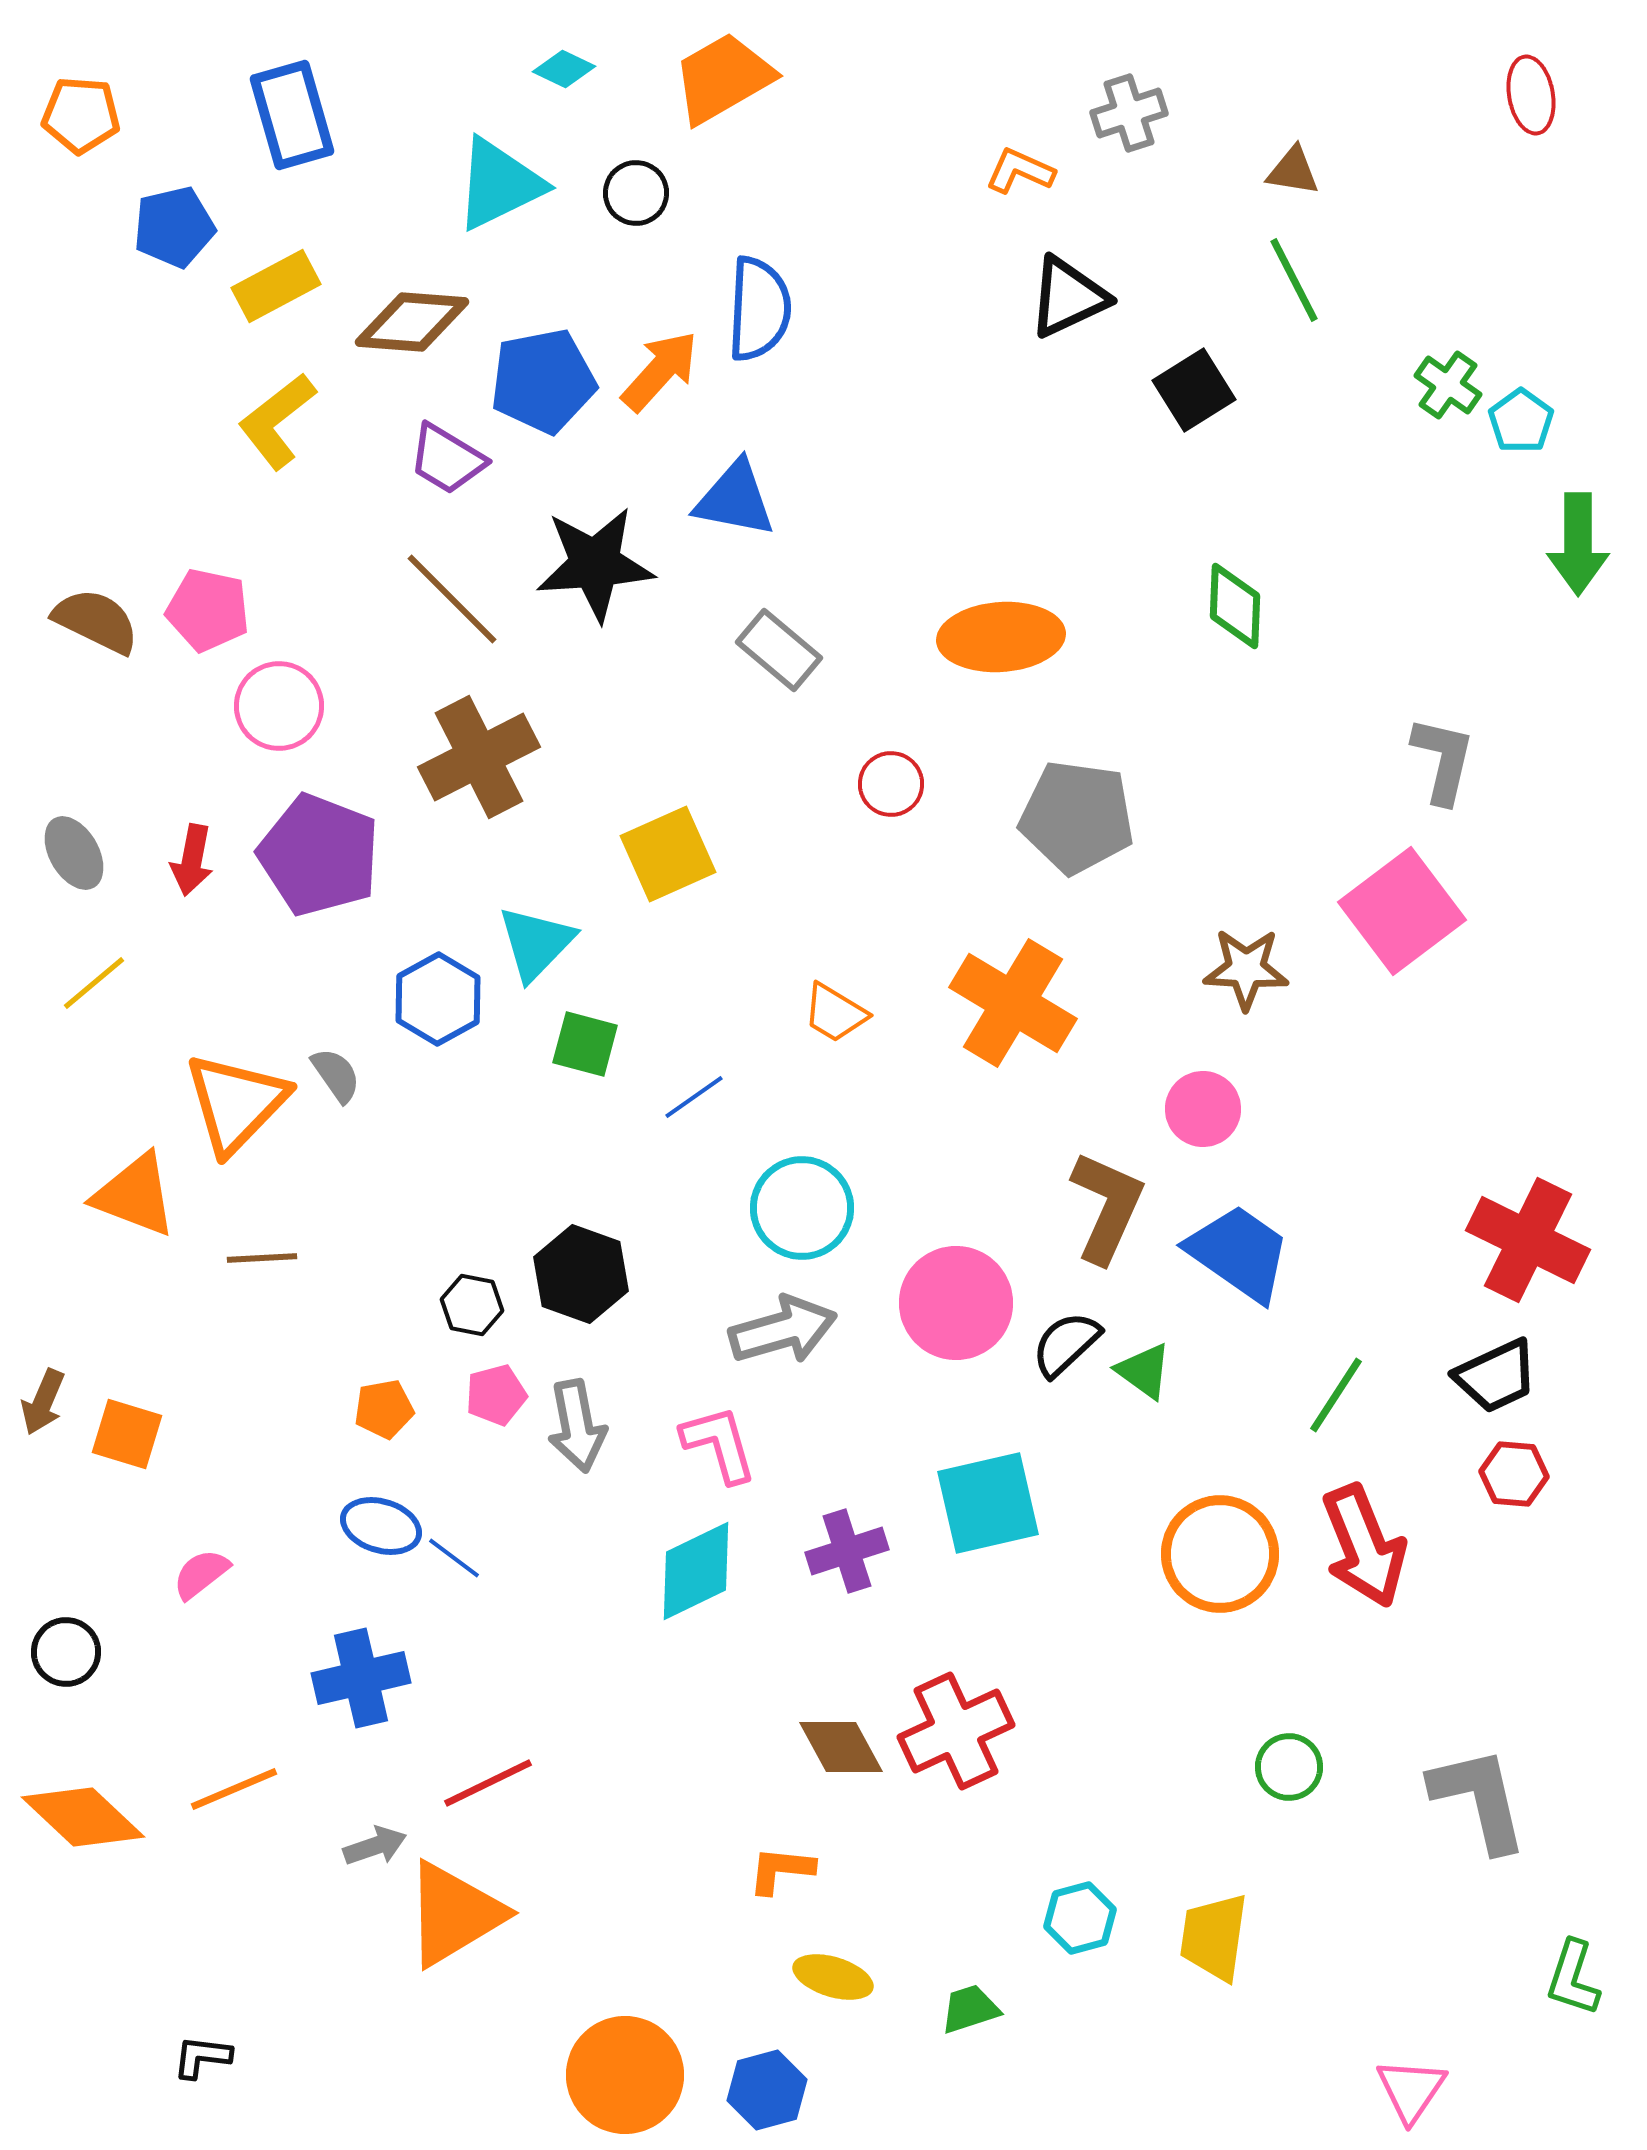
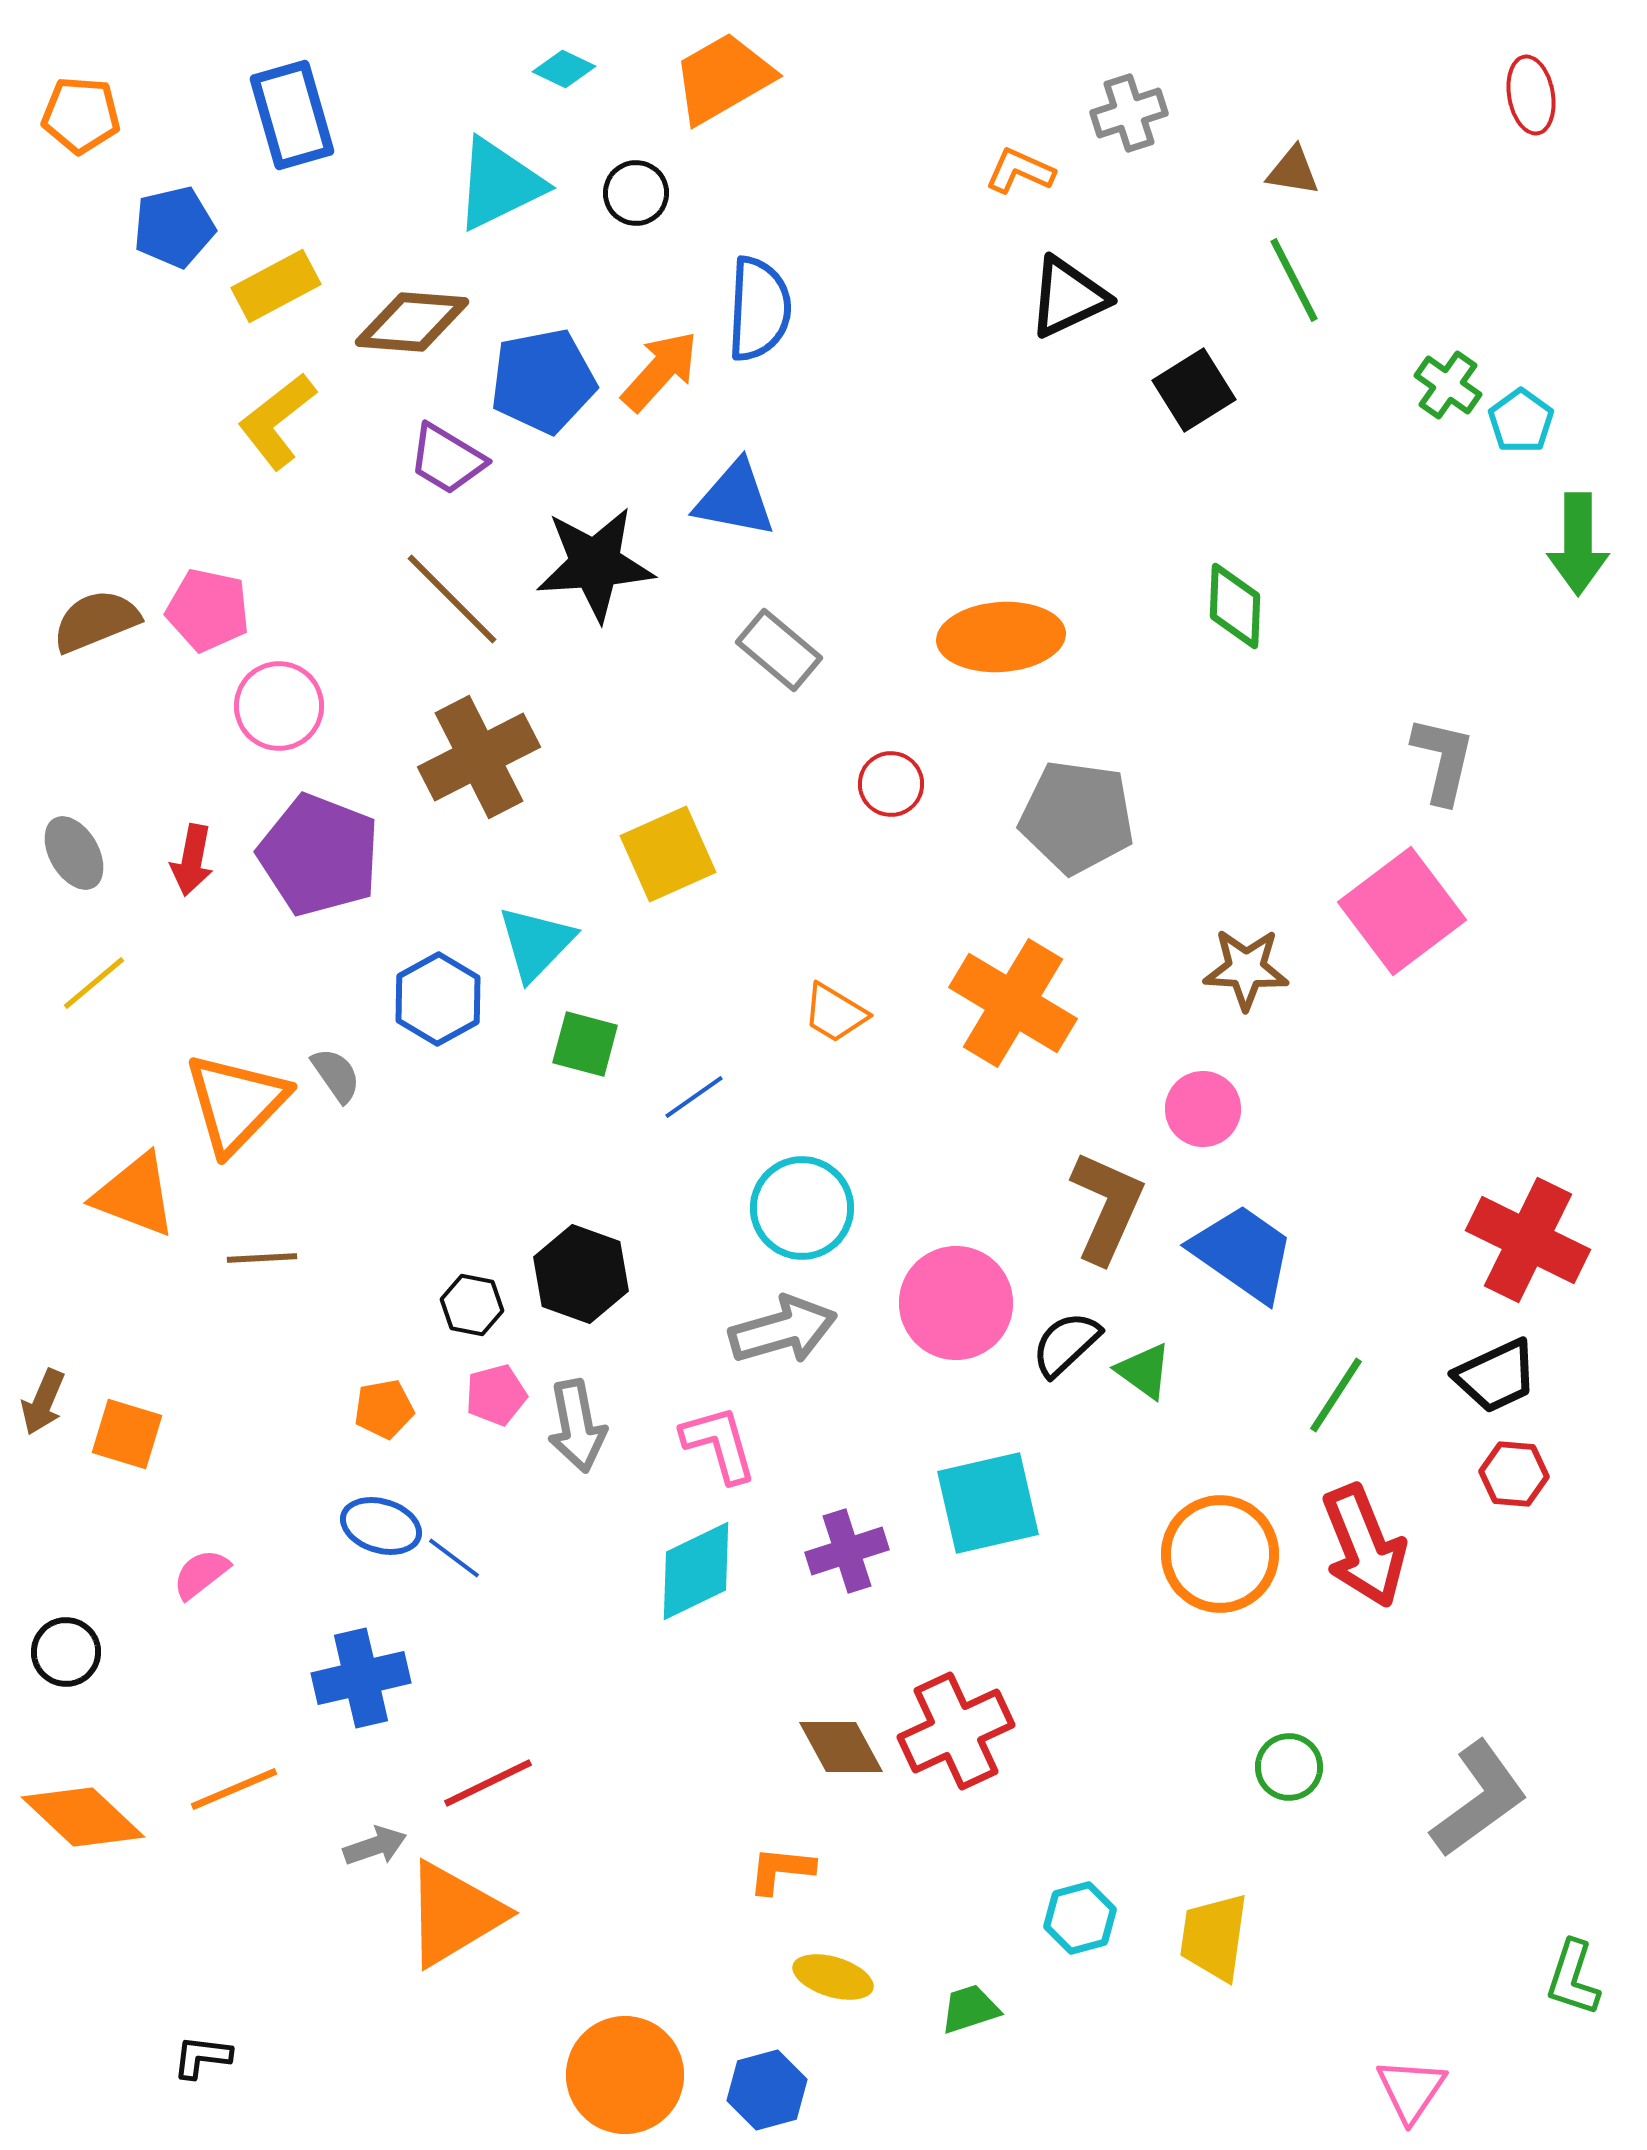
brown semicircle at (96, 621): rotated 48 degrees counterclockwise
blue trapezoid at (1239, 1253): moved 4 px right
gray L-shape at (1479, 1799): rotated 67 degrees clockwise
